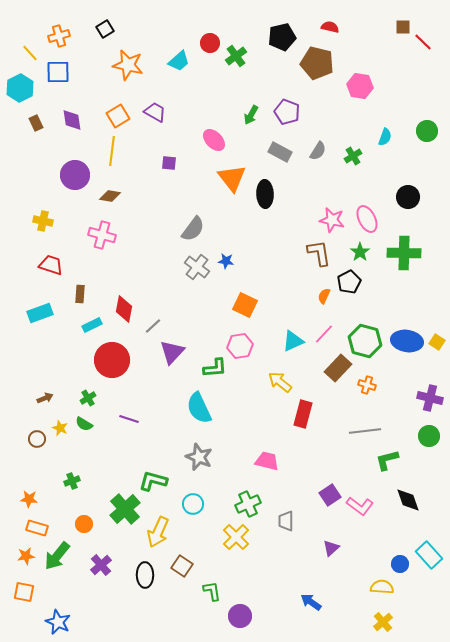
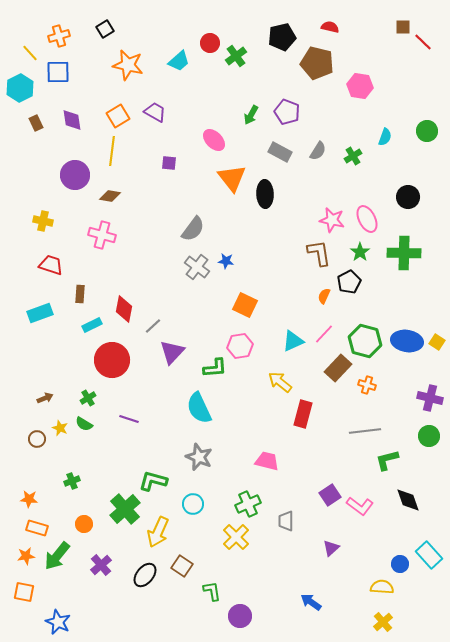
black ellipse at (145, 575): rotated 40 degrees clockwise
